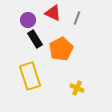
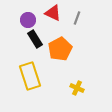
orange pentagon: moved 1 px left
